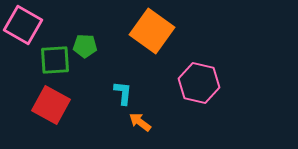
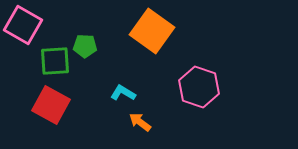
green square: moved 1 px down
pink hexagon: moved 4 px down; rotated 6 degrees clockwise
cyan L-shape: rotated 65 degrees counterclockwise
